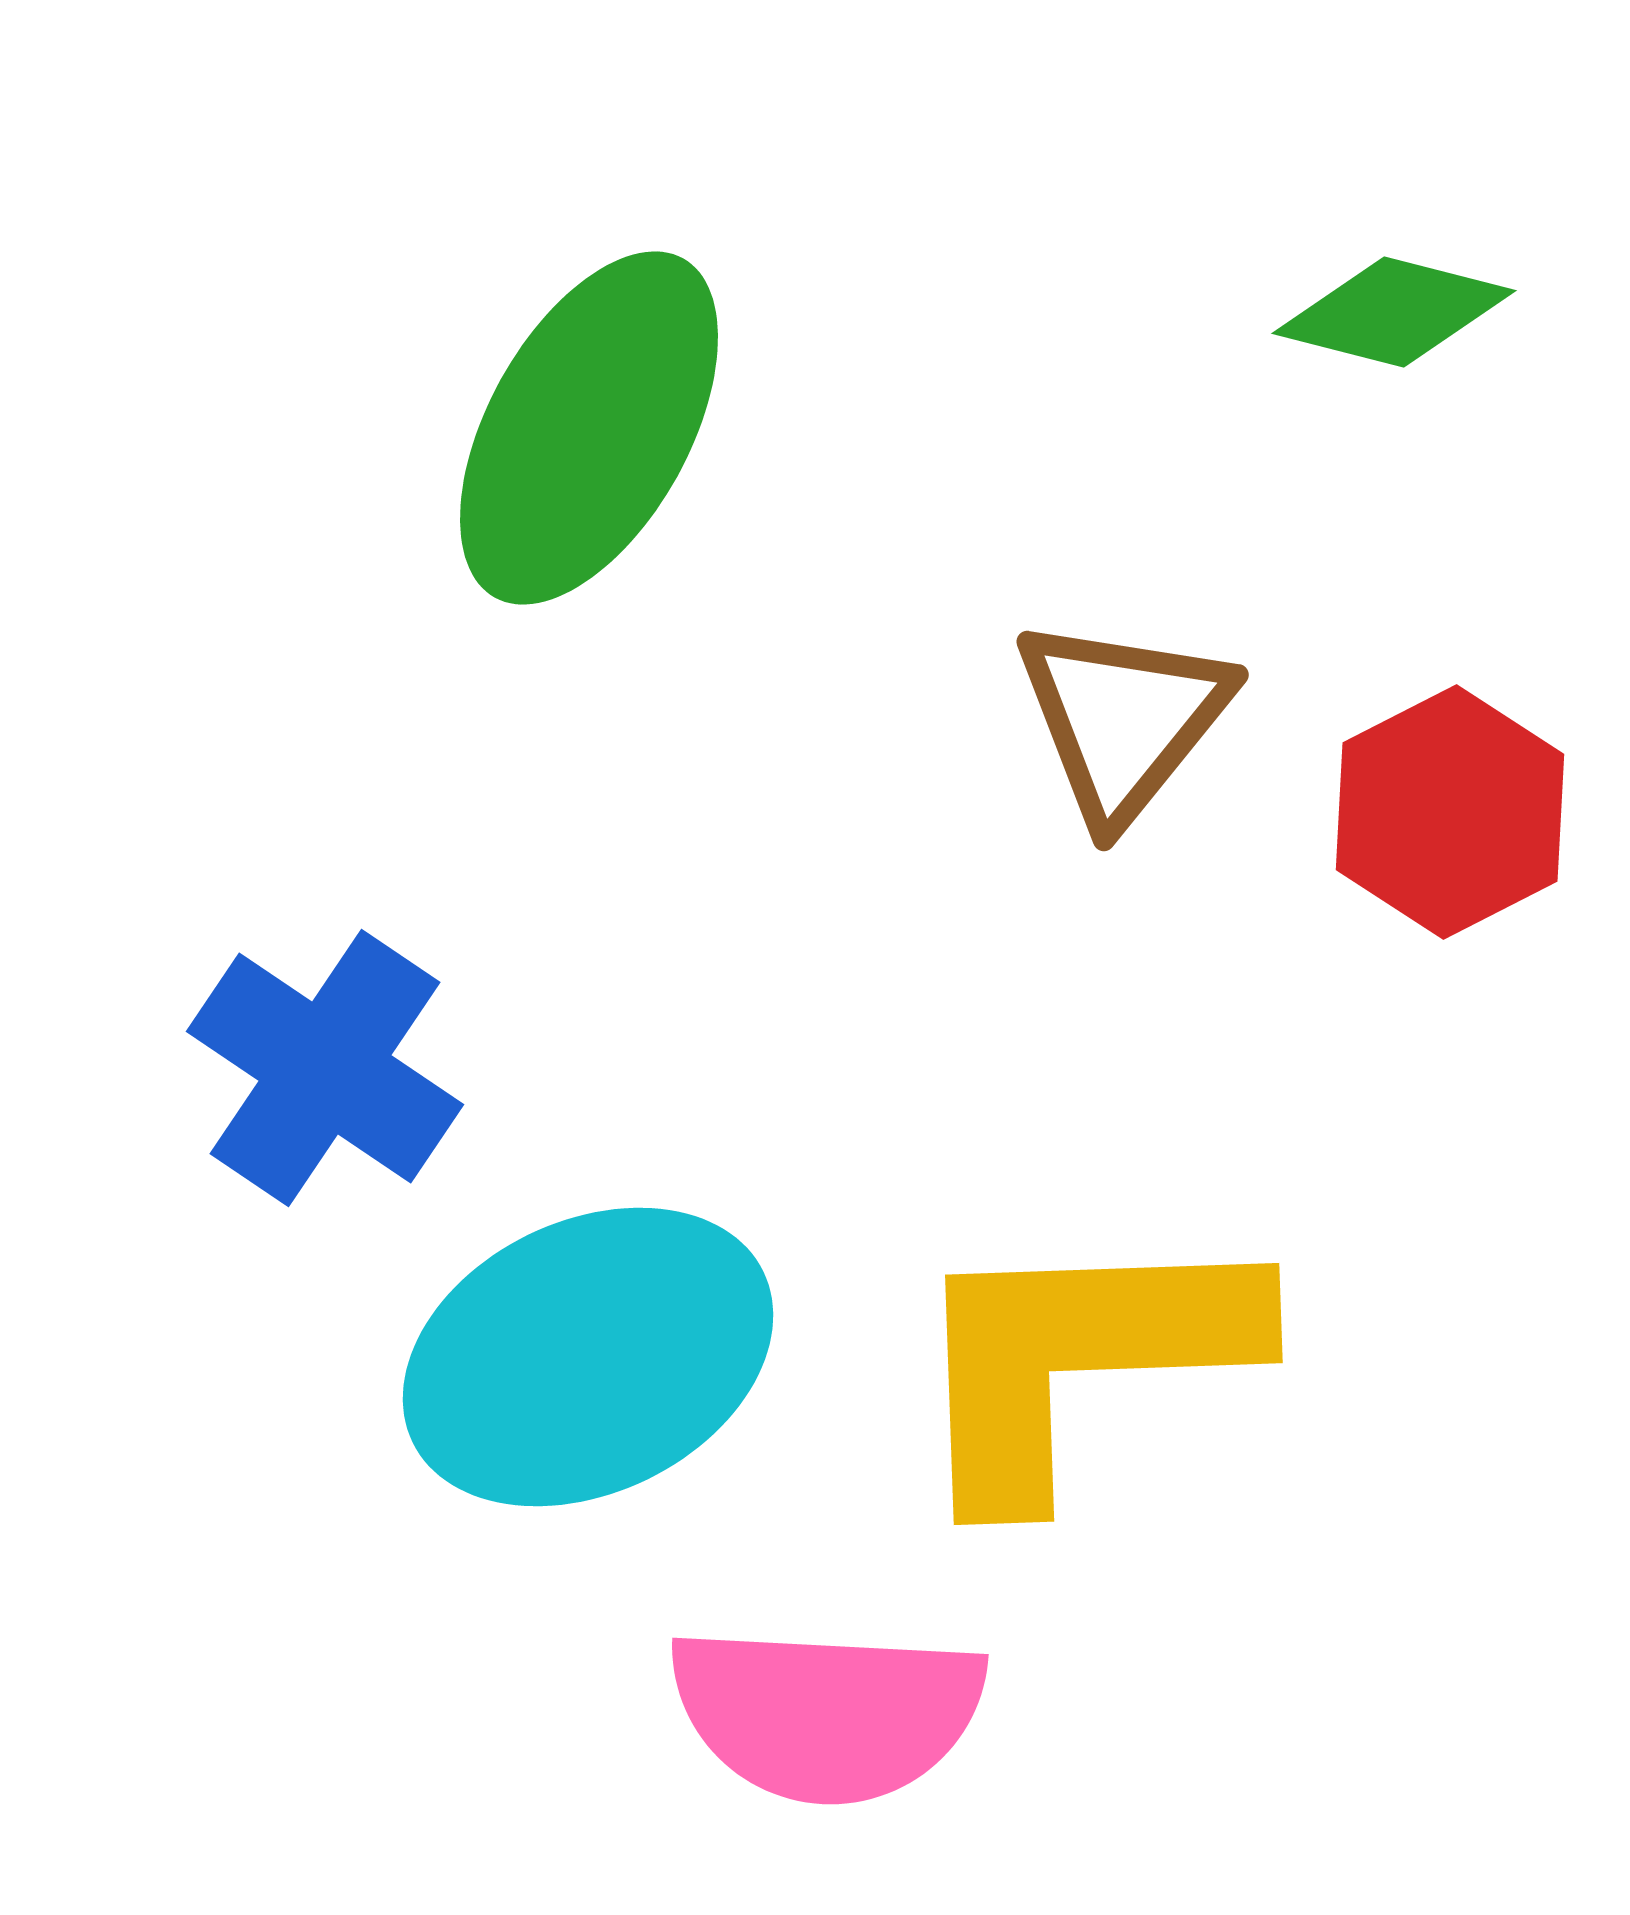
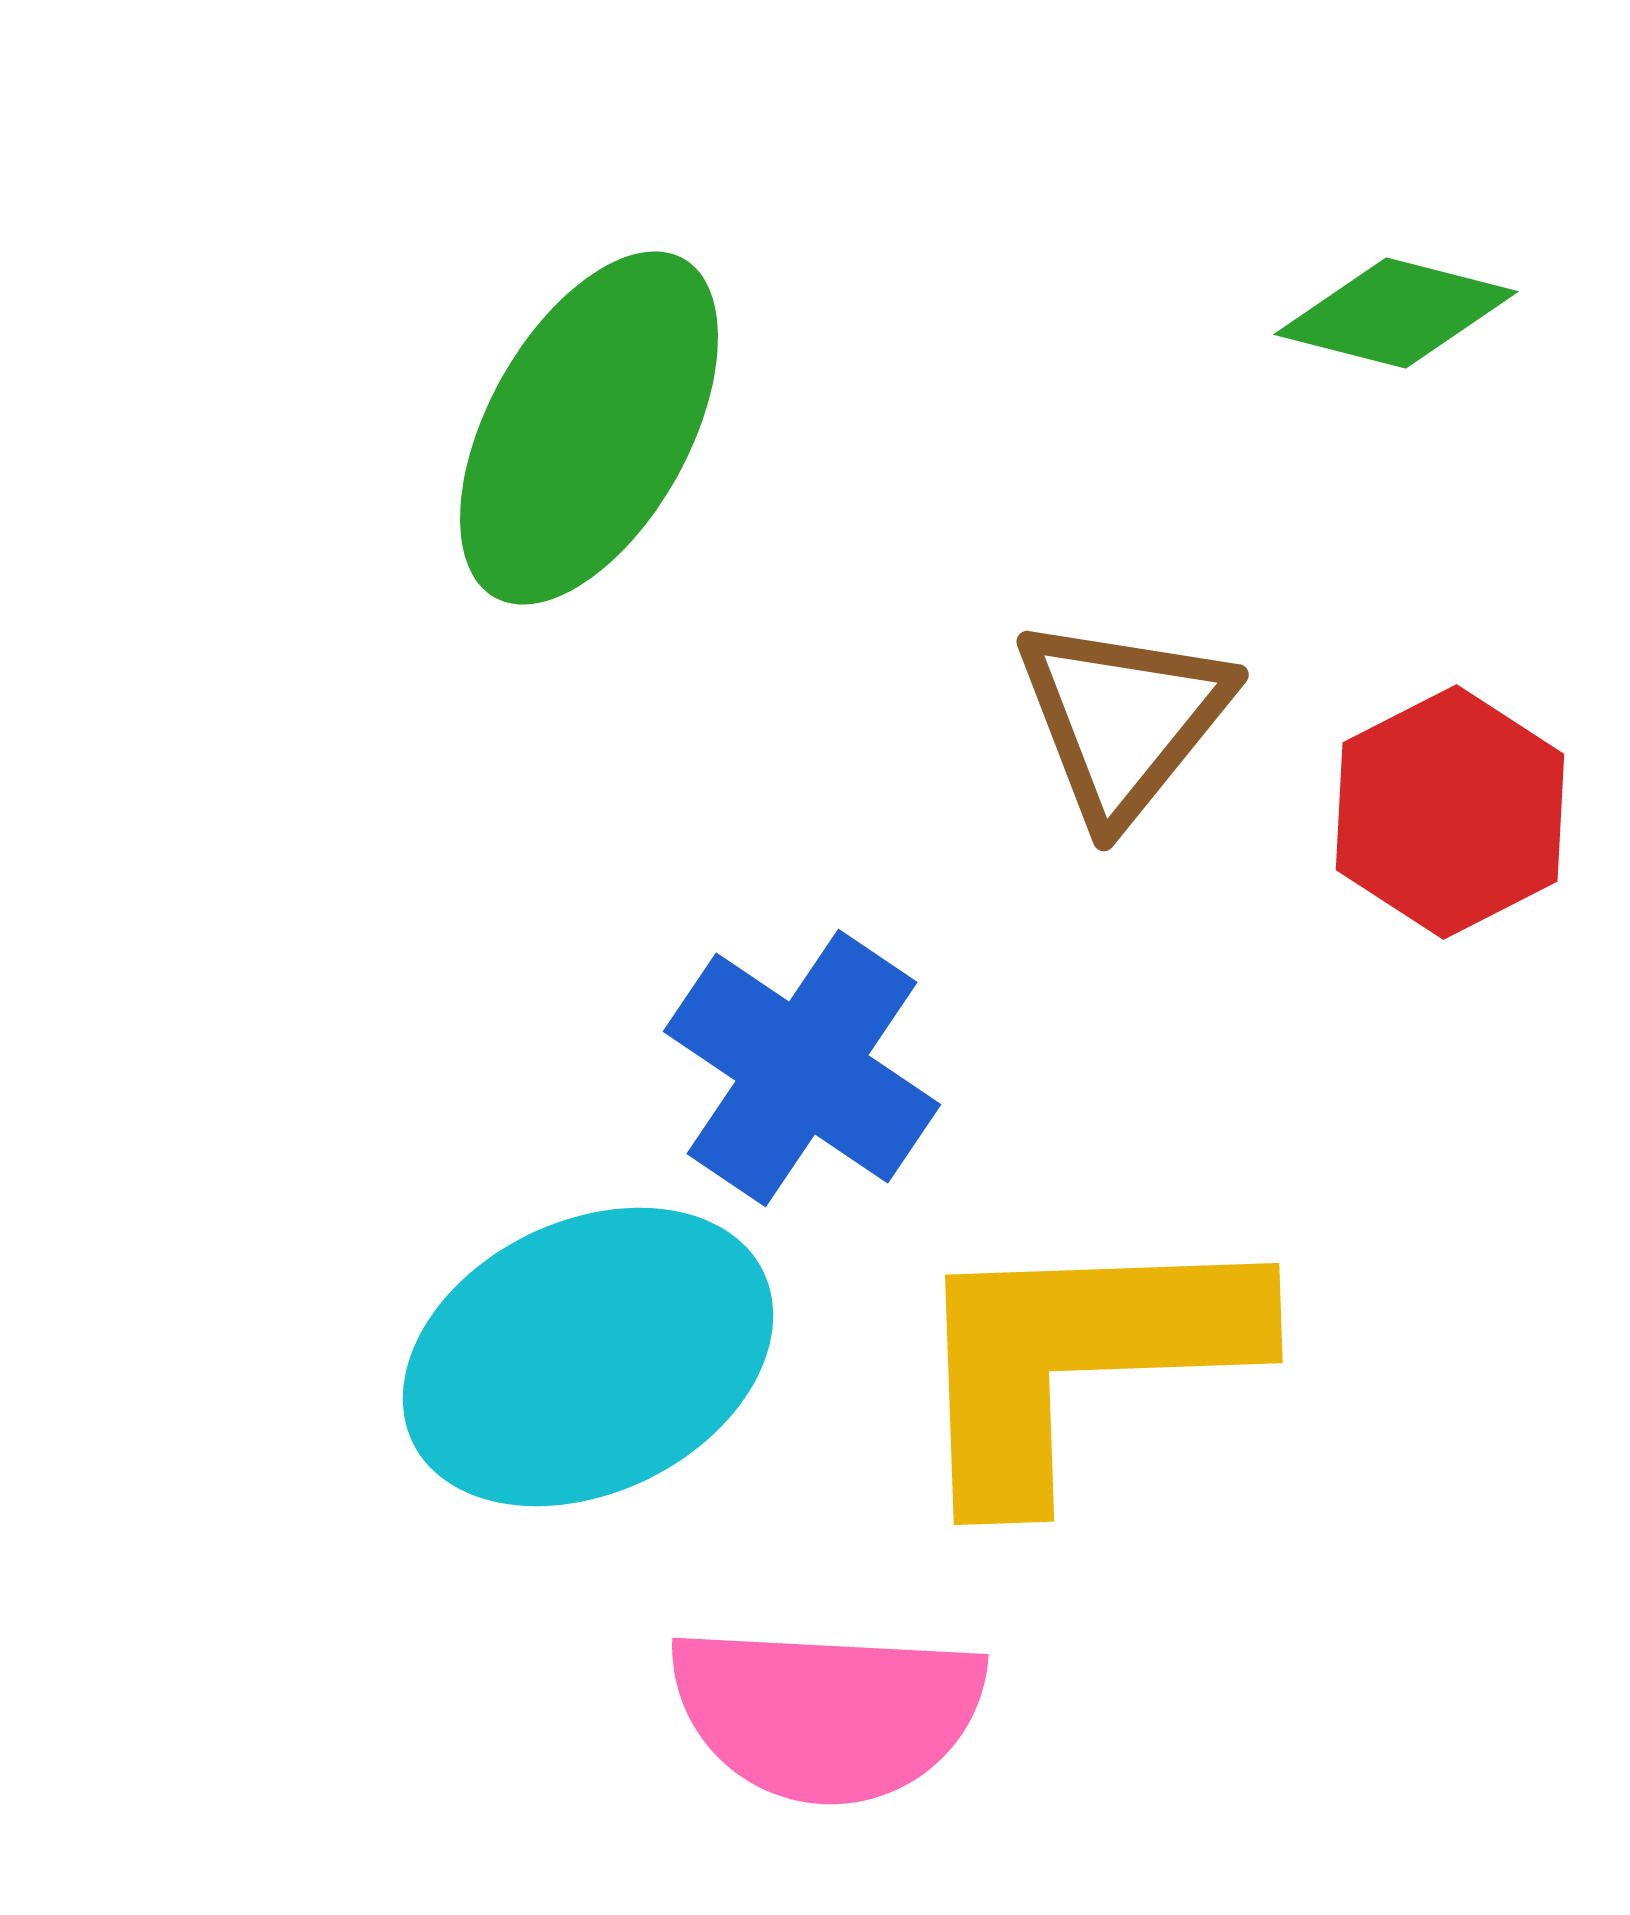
green diamond: moved 2 px right, 1 px down
blue cross: moved 477 px right
